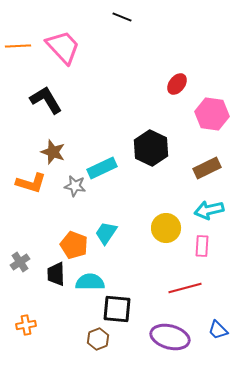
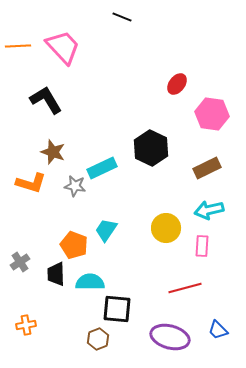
cyan trapezoid: moved 3 px up
